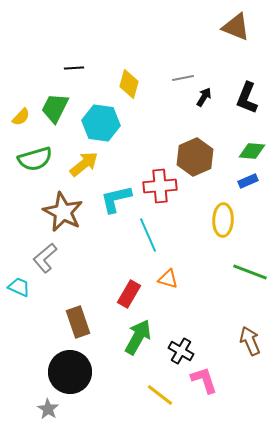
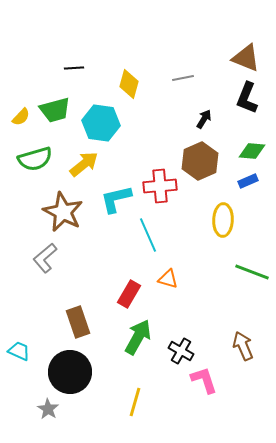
brown triangle: moved 10 px right, 31 px down
black arrow: moved 22 px down
green trapezoid: moved 2 px down; rotated 132 degrees counterclockwise
brown hexagon: moved 5 px right, 4 px down
green line: moved 2 px right
cyan trapezoid: moved 64 px down
brown arrow: moved 7 px left, 5 px down
yellow line: moved 25 px left, 7 px down; rotated 68 degrees clockwise
